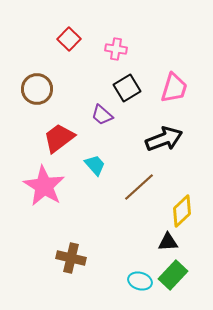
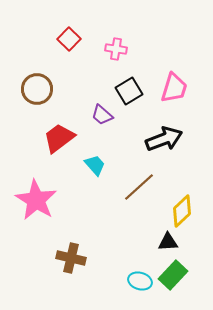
black square: moved 2 px right, 3 px down
pink star: moved 8 px left, 14 px down
